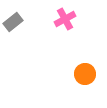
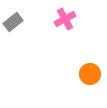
orange circle: moved 5 px right
